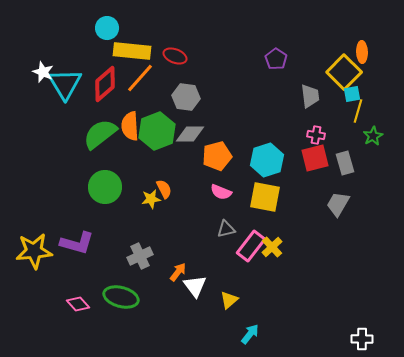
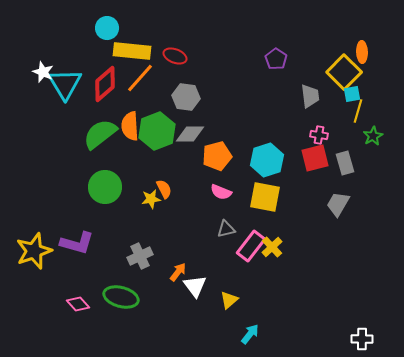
pink cross at (316, 135): moved 3 px right
yellow star at (34, 251): rotated 15 degrees counterclockwise
